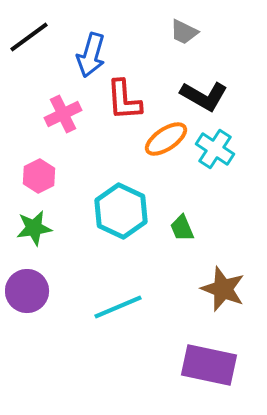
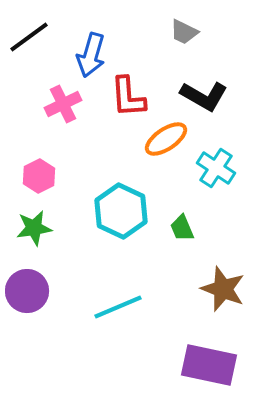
red L-shape: moved 4 px right, 3 px up
pink cross: moved 10 px up
cyan cross: moved 1 px right, 19 px down
